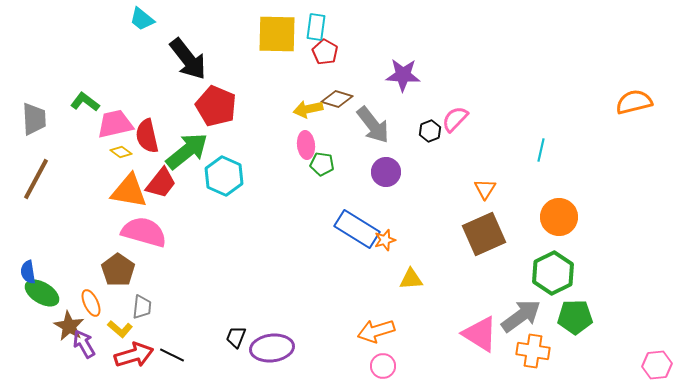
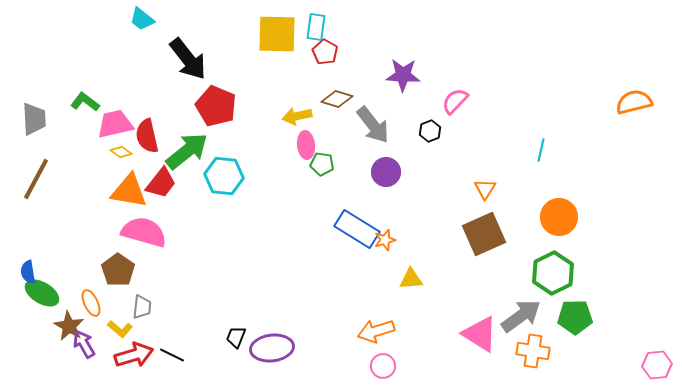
yellow arrow at (308, 109): moved 11 px left, 7 px down
pink semicircle at (455, 119): moved 18 px up
cyan hexagon at (224, 176): rotated 18 degrees counterclockwise
